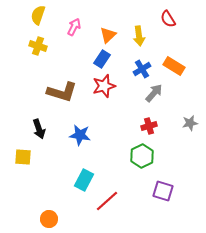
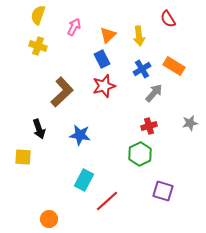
blue rectangle: rotated 60 degrees counterclockwise
brown L-shape: rotated 60 degrees counterclockwise
green hexagon: moved 2 px left, 2 px up
